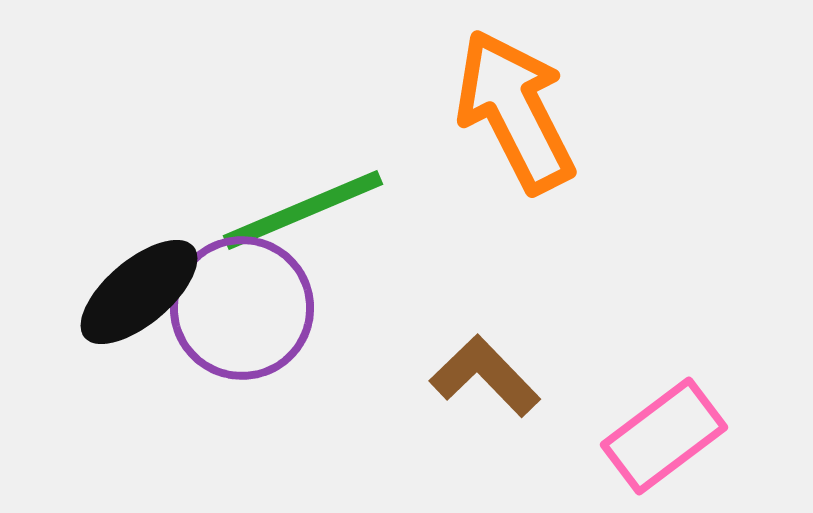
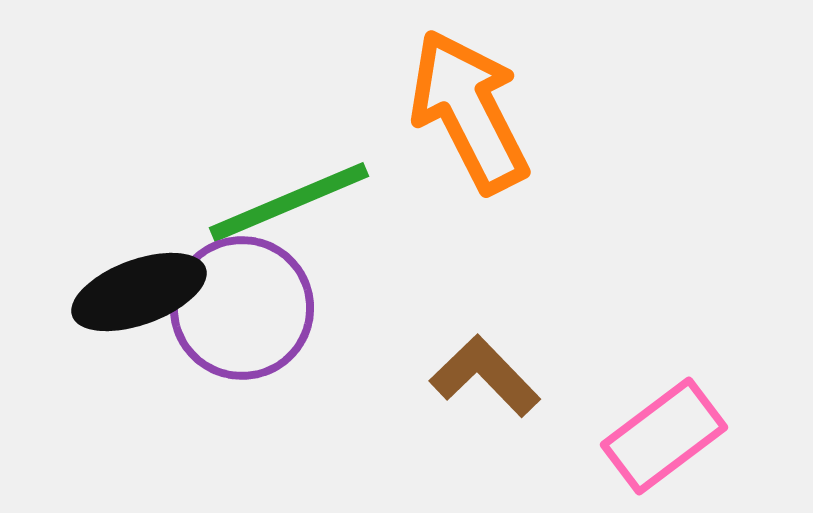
orange arrow: moved 46 px left
green line: moved 14 px left, 8 px up
black ellipse: rotated 20 degrees clockwise
